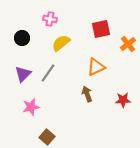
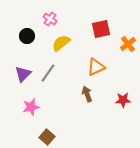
pink cross: rotated 24 degrees clockwise
black circle: moved 5 px right, 2 px up
